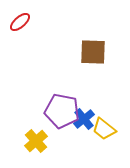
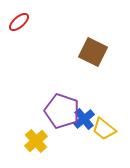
red ellipse: moved 1 px left
brown square: rotated 24 degrees clockwise
purple pentagon: rotated 8 degrees clockwise
